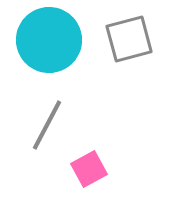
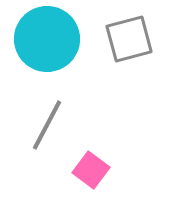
cyan circle: moved 2 px left, 1 px up
pink square: moved 2 px right, 1 px down; rotated 24 degrees counterclockwise
